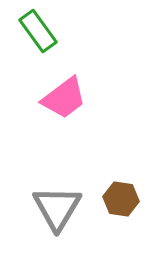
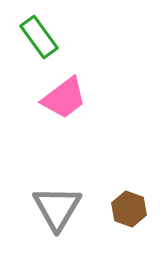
green rectangle: moved 1 px right, 6 px down
brown hexagon: moved 8 px right, 10 px down; rotated 12 degrees clockwise
